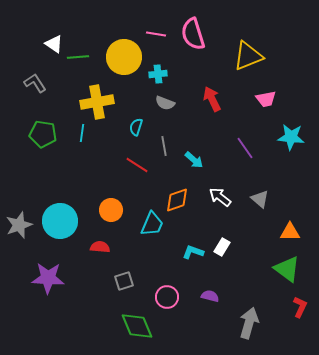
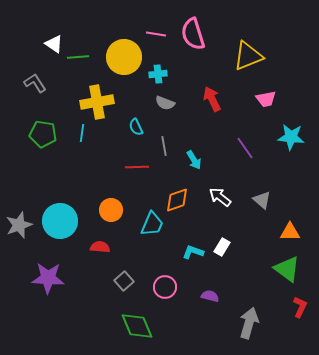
cyan semicircle: rotated 42 degrees counterclockwise
cyan arrow: rotated 18 degrees clockwise
red line: moved 2 px down; rotated 35 degrees counterclockwise
gray triangle: moved 2 px right, 1 px down
gray square: rotated 24 degrees counterclockwise
pink circle: moved 2 px left, 10 px up
